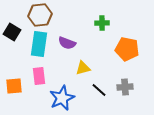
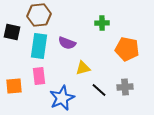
brown hexagon: moved 1 px left
black square: rotated 18 degrees counterclockwise
cyan rectangle: moved 2 px down
